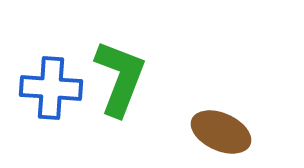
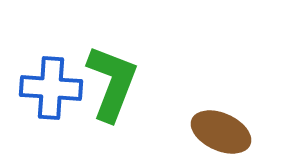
green L-shape: moved 8 px left, 5 px down
